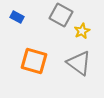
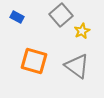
gray square: rotated 20 degrees clockwise
gray triangle: moved 2 px left, 3 px down
